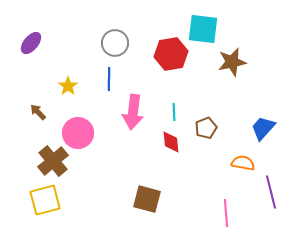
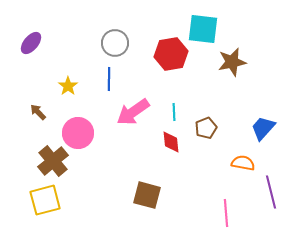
pink arrow: rotated 48 degrees clockwise
brown square: moved 4 px up
